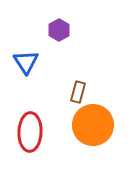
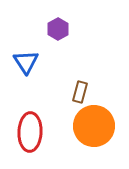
purple hexagon: moved 1 px left, 1 px up
brown rectangle: moved 2 px right
orange circle: moved 1 px right, 1 px down
